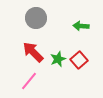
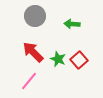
gray circle: moved 1 px left, 2 px up
green arrow: moved 9 px left, 2 px up
green star: rotated 28 degrees counterclockwise
